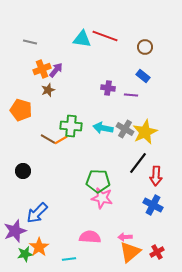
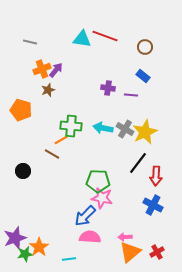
brown line: moved 4 px right, 15 px down
blue arrow: moved 48 px right, 3 px down
purple star: moved 7 px down
